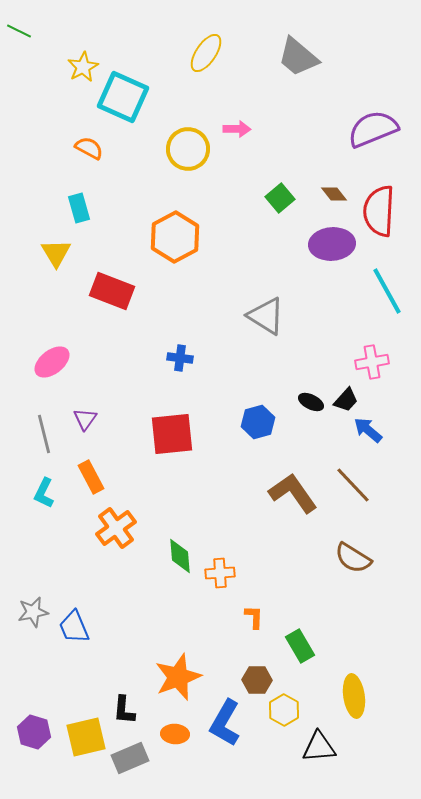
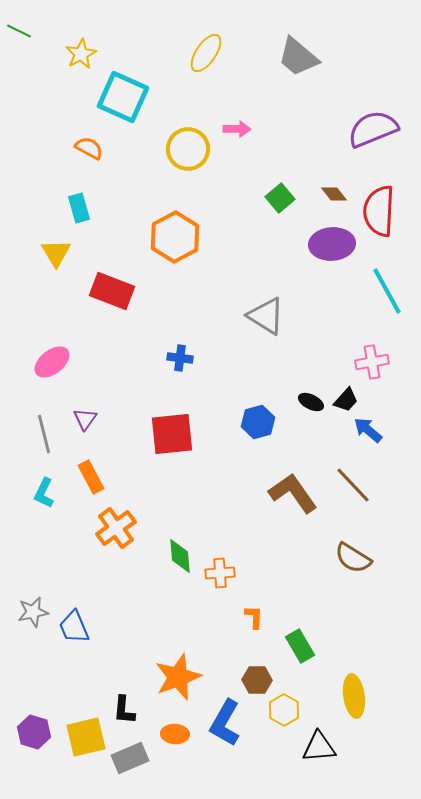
yellow star at (83, 67): moved 2 px left, 13 px up
